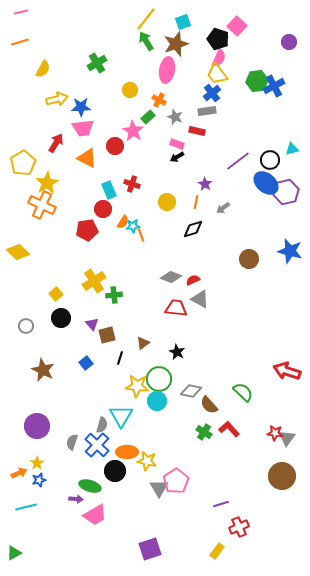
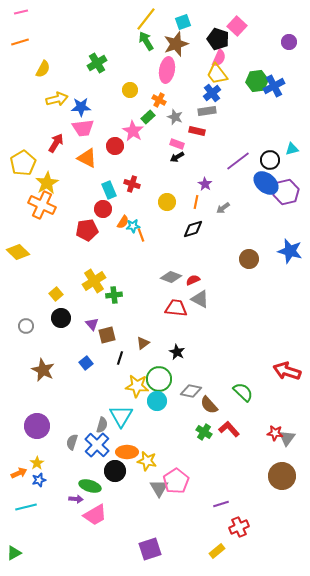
yellow rectangle at (217, 551): rotated 14 degrees clockwise
